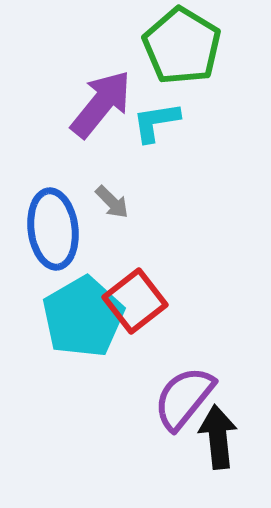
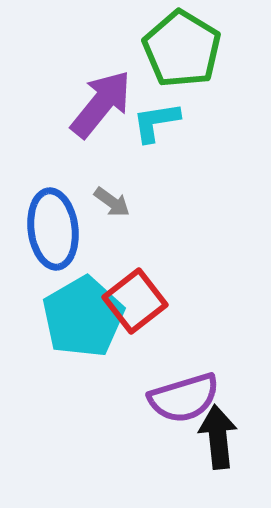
green pentagon: moved 3 px down
gray arrow: rotated 9 degrees counterclockwise
purple semicircle: rotated 146 degrees counterclockwise
